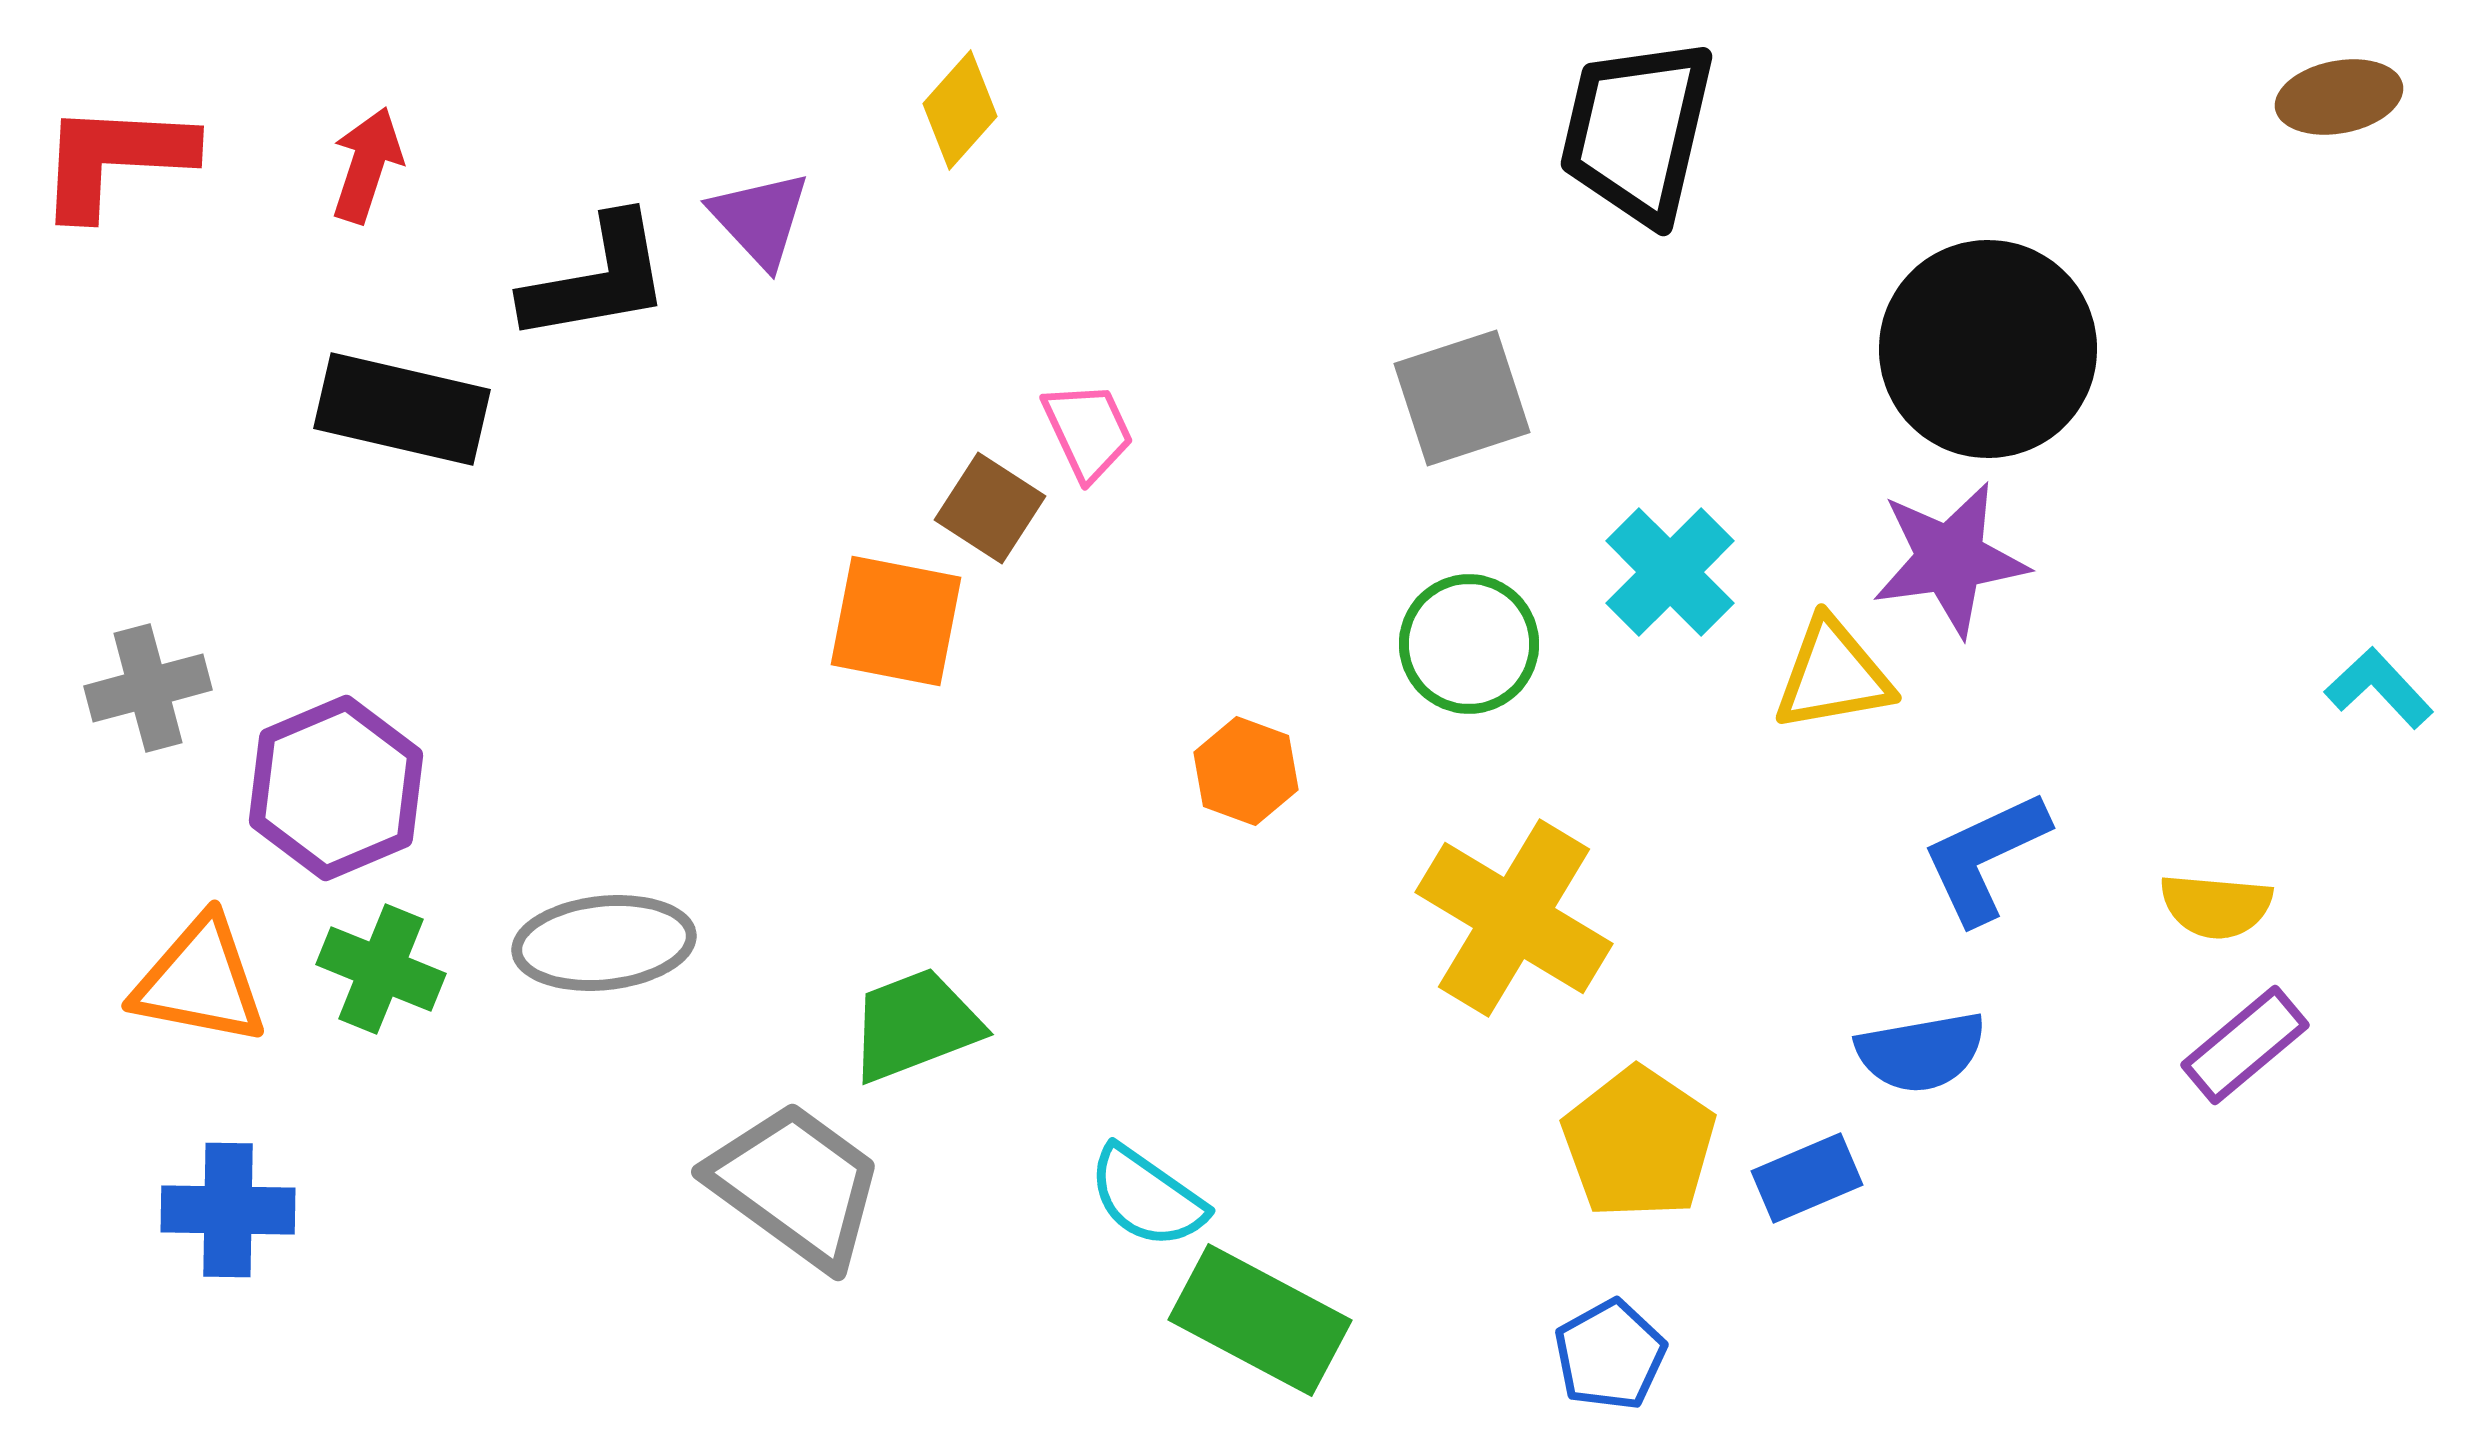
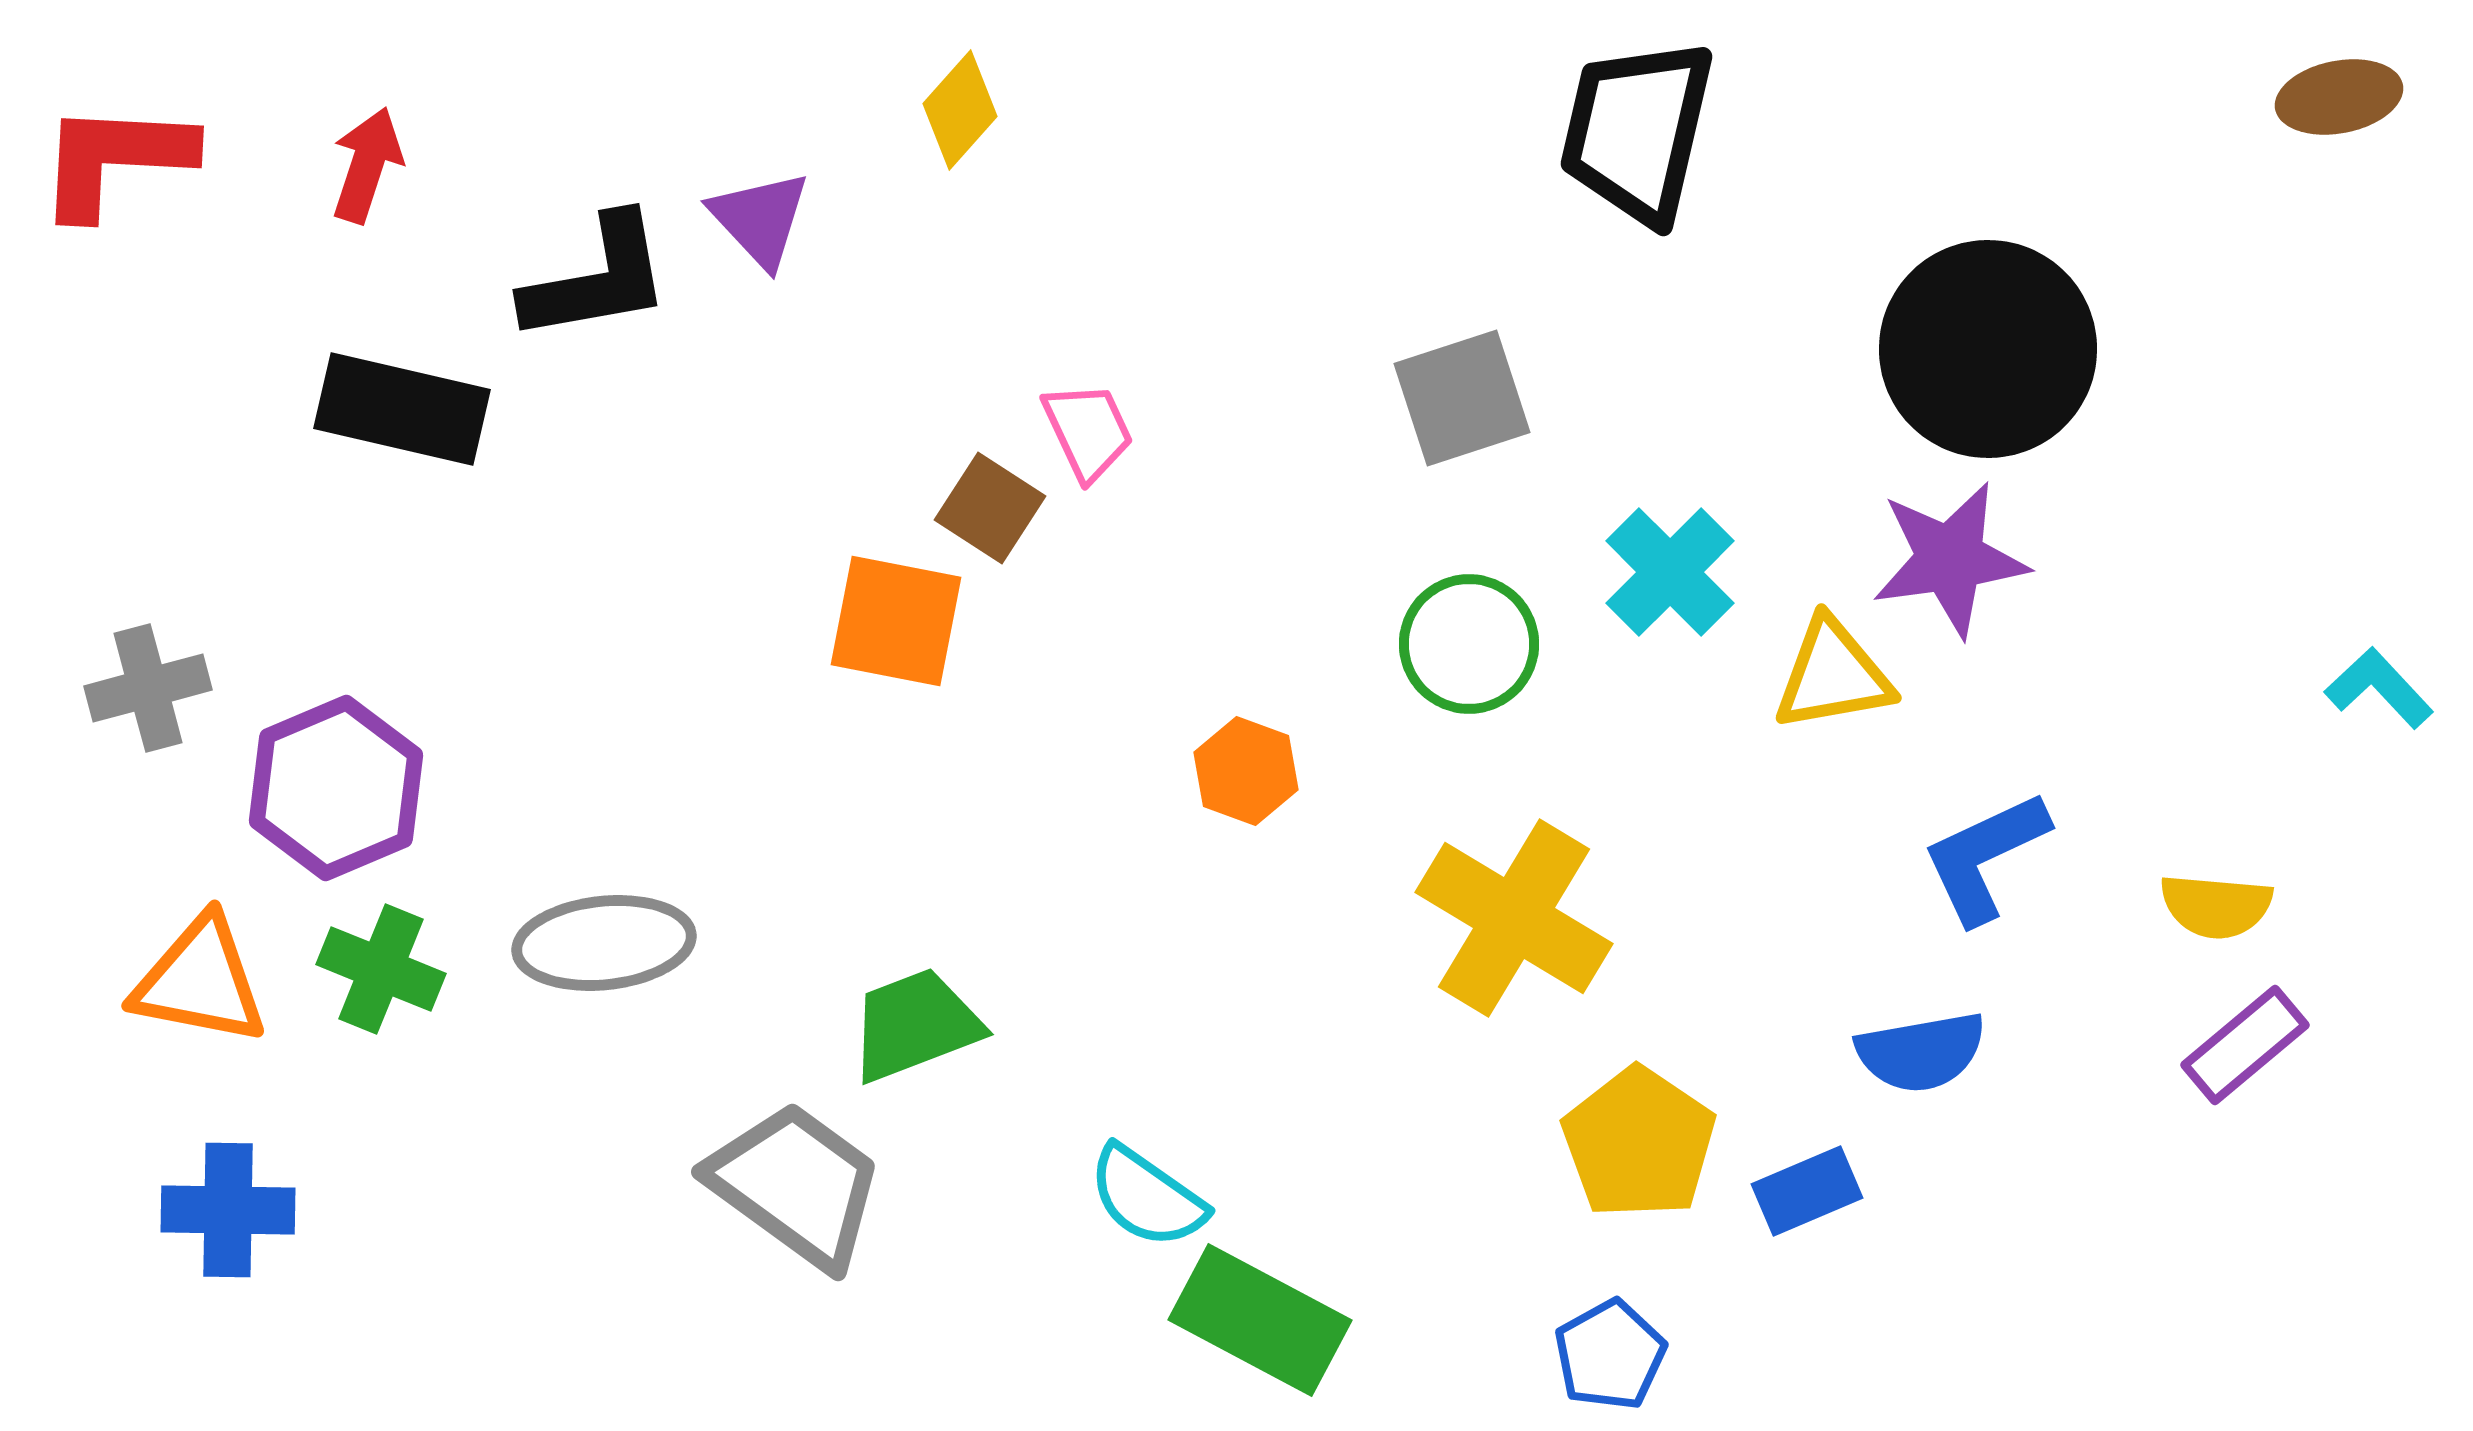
blue rectangle: moved 13 px down
